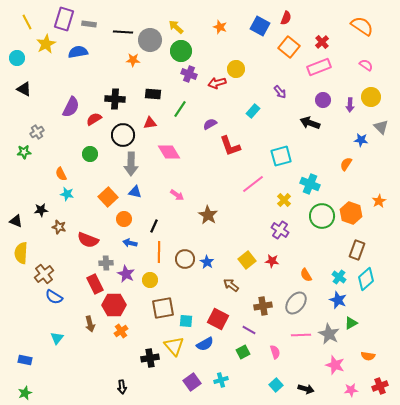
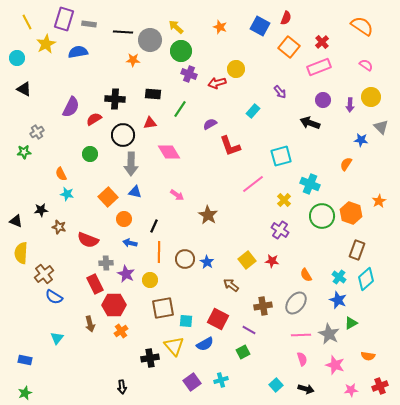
pink semicircle at (275, 352): moved 27 px right, 7 px down
